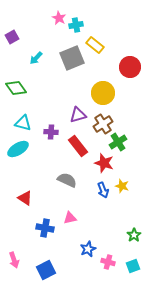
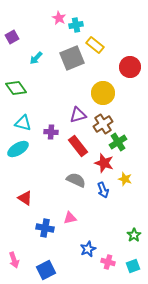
gray semicircle: moved 9 px right
yellow star: moved 3 px right, 7 px up
